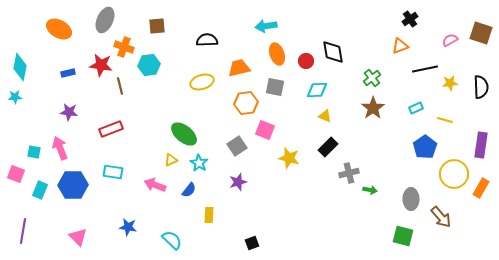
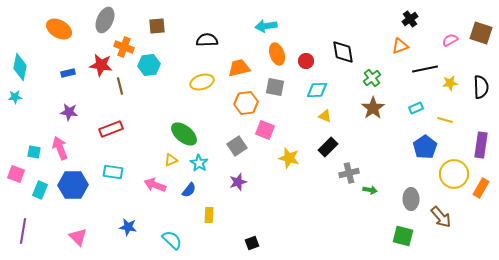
black diamond at (333, 52): moved 10 px right
